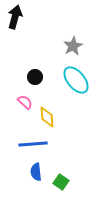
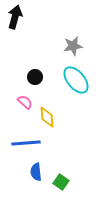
gray star: rotated 18 degrees clockwise
blue line: moved 7 px left, 1 px up
